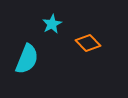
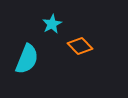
orange diamond: moved 8 px left, 3 px down
